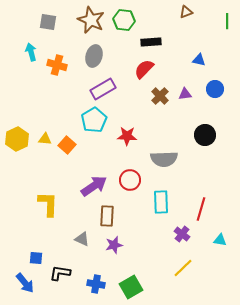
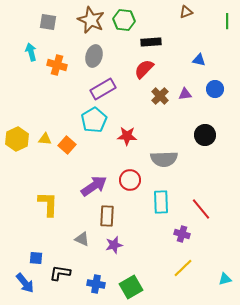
red line: rotated 55 degrees counterclockwise
purple cross: rotated 21 degrees counterclockwise
cyan triangle: moved 5 px right, 39 px down; rotated 24 degrees counterclockwise
